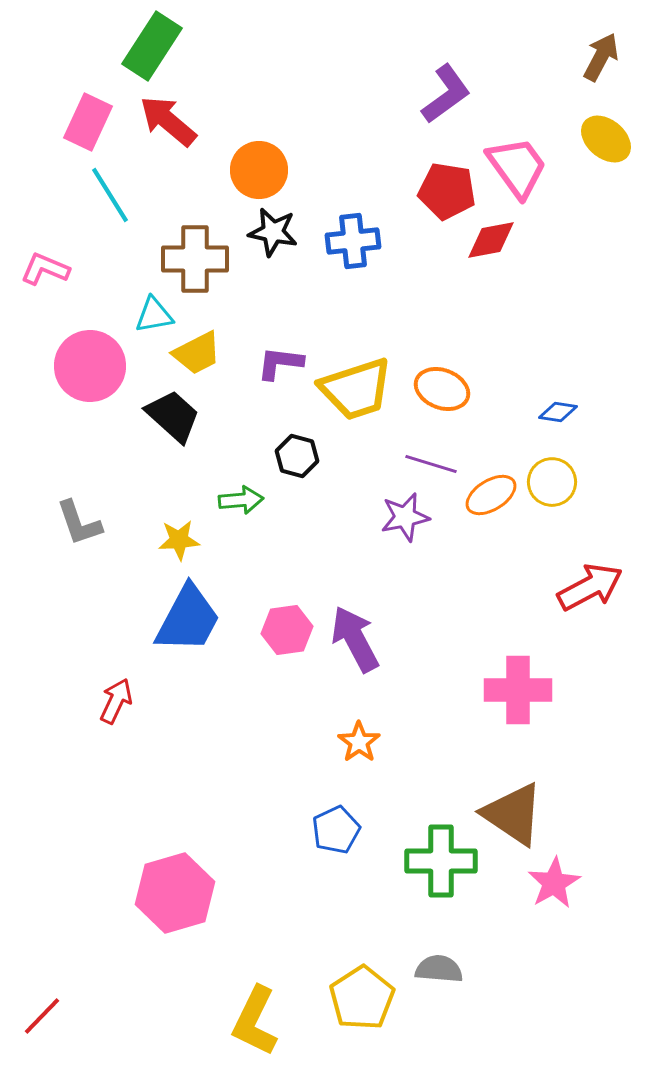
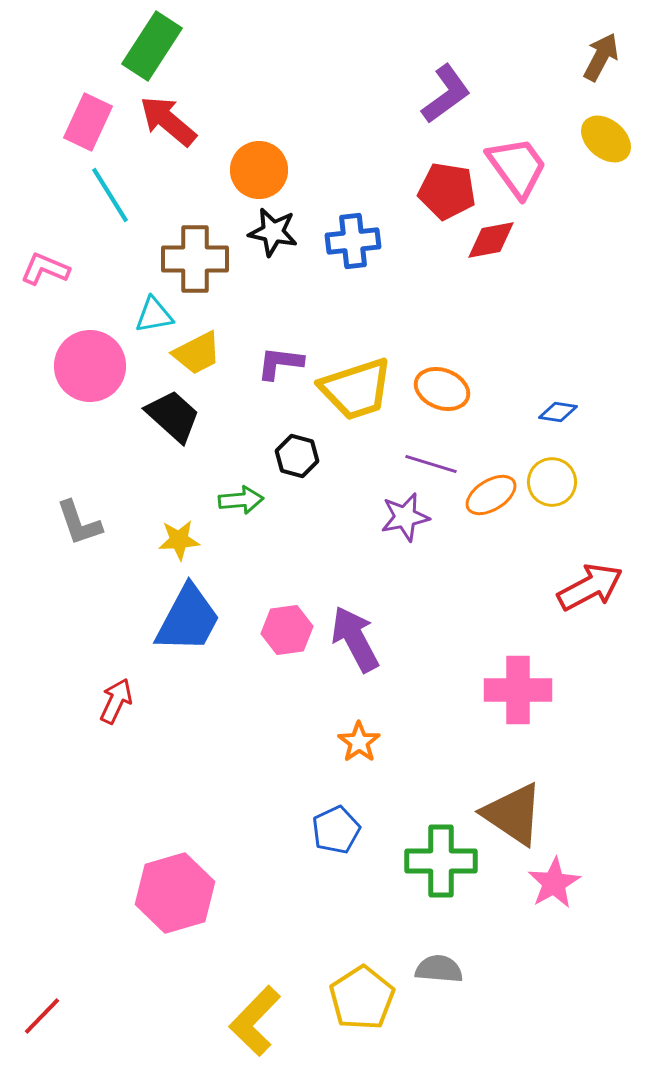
yellow L-shape at (255, 1021): rotated 18 degrees clockwise
